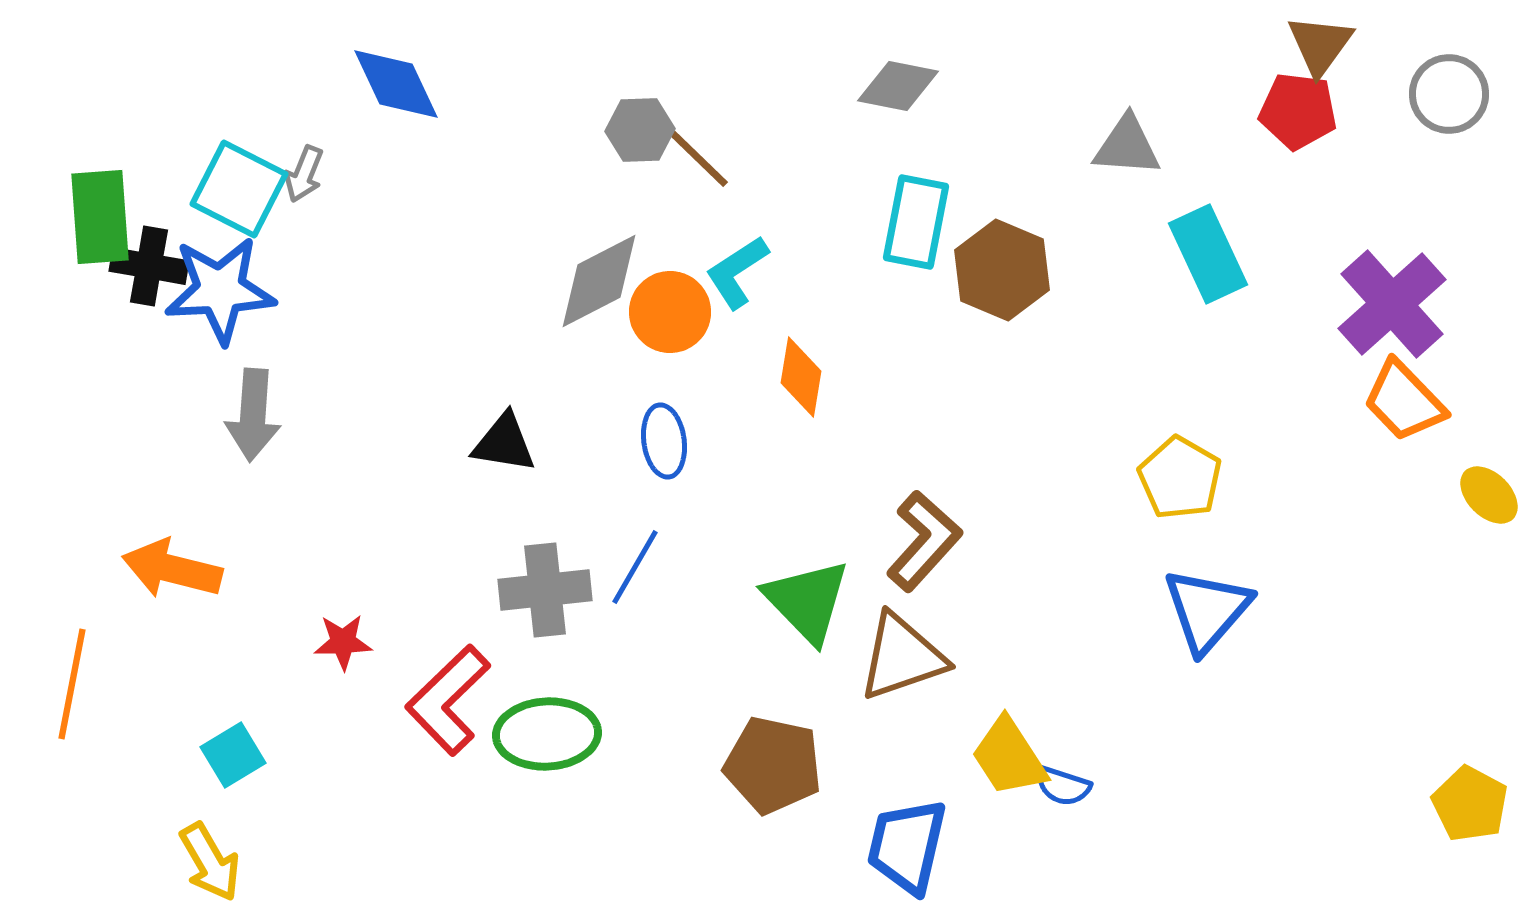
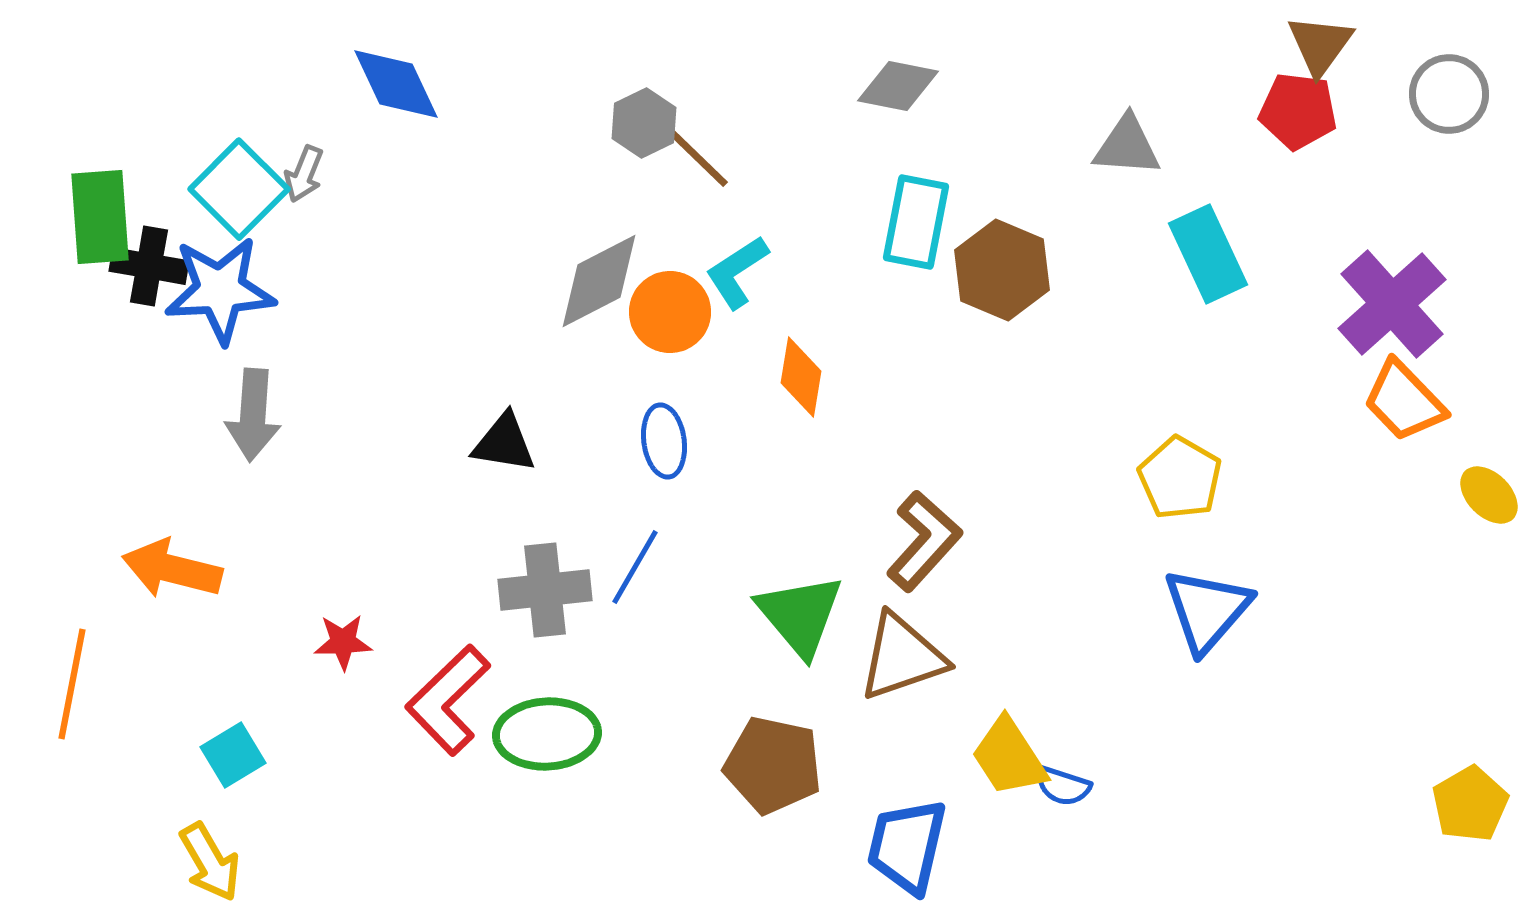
gray hexagon at (640, 130): moved 4 px right, 7 px up; rotated 24 degrees counterclockwise
cyan square at (239, 189): rotated 18 degrees clockwise
green triangle at (807, 601): moved 7 px left, 14 px down; rotated 4 degrees clockwise
yellow pentagon at (1470, 804): rotated 14 degrees clockwise
